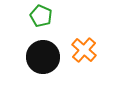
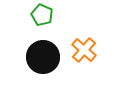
green pentagon: moved 1 px right, 1 px up
